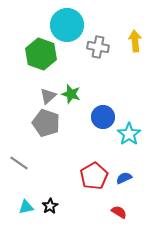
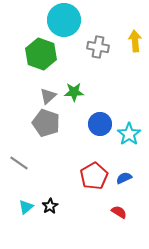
cyan circle: moved 3 px left, 5 px up
green star: moved 3 px right, 2 px up; rotated 18 degrees counterclockwise
blue circle: moved 3 px left, 7 px down
cyan triangle: rotated 28 degrees counterclockwise
